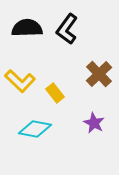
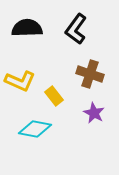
black L-shape: moved 9 px right
brown cross: moved 9 px left; rotated 28 degrees counterclockwise
yellow L-shape: rotated 20 degrees counterclockwise
yellow rectangle: moved 1 px left, 3 px down
purple star: moved 10 px up
